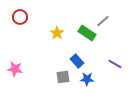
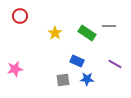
red circle: moved 1 px up
gray line: moved 6 px right, 5 px down; rotated 40 degrees clockwise
yellow star: moved 2 px left
blue rectangle: rotated 24 degrees counterclockwise
pink star: rotated 21 degrees counterclockwise
gray square: moved 3 px down
